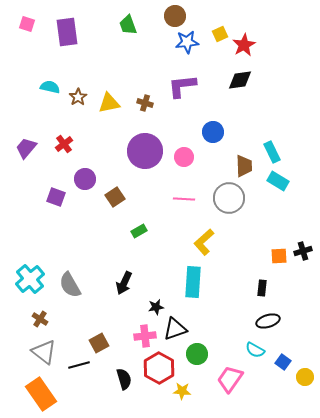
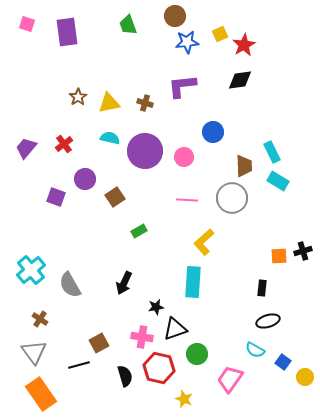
cyan semicircle at (50, 87): moved 60 px right, 51 px down
gray circle at (229, 198): moved 3 px right
pink line at (184, 199): moved 3 px right, 1 px down
cyan cross at (30, 279): moved 1 px right, 9 px up
pink cross at (145, 336): moved 3 px left, 1 px down; rotated 15 degrees clockwise
gray triangle at (44, 352): moved 10 px left; rotated 16 degrees clockwise
red hexagon at (159, 368): rotated 16 degrees counterclockwise
black semicircle at (124, 379): moved 1 px right, 3 px up
yellow star at (182, 391): moved 2 px right, 8 px down; rotated 18 degrees clockwise
